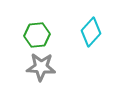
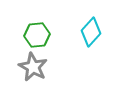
gray star: moved 8 px left; rotated 24 degrees clockwise
